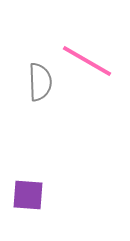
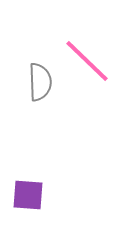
pink line: rotated 14 degrees clockwise
